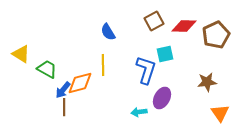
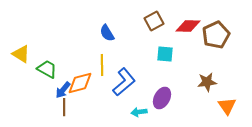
red diamond: moved 4 px right
blue semicircle: moved 1 px left, 1 px down
cyan square: rotated 18 degrees clockwise
yellow line: moved 1 px left
blue L-shape: moved 22 px left, 12 px down; rotated 32 degrees clockwise
orange triangle: moved 7 px right, 7 px up
